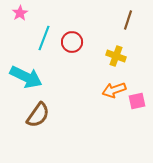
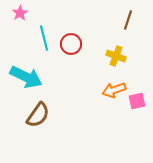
cyan line: rotated 35 degrees counterclockwise
red circle: moved 1 px left, 2 px down
